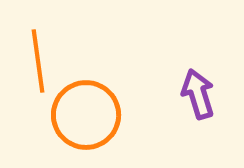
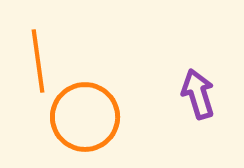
orange circle: moved 1 px left, 2 px down
